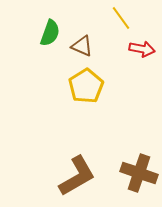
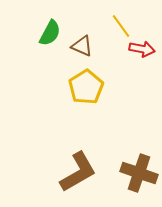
yellow line: moved 8 px down
green semicircle: rotated 8 degrees clockwise
yellow pentagon: moved 1 px down
brown L-shape: moved 1 px right, 4 px up
